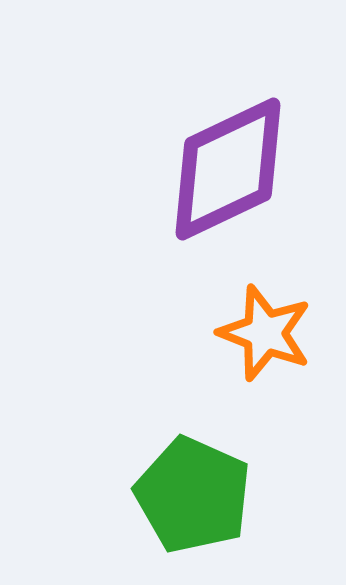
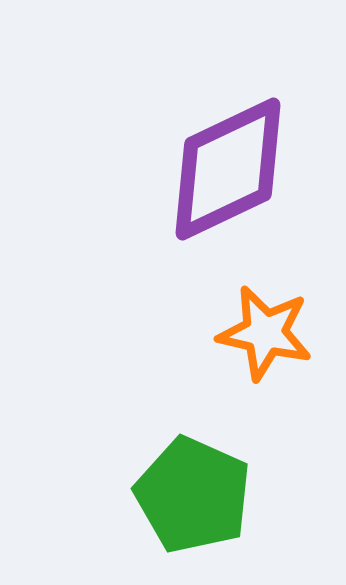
orange star: rotated 8 degrees counterclockwise
